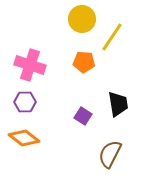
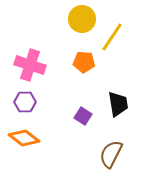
brown semicircle: moved 1 px right
